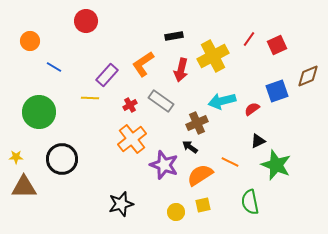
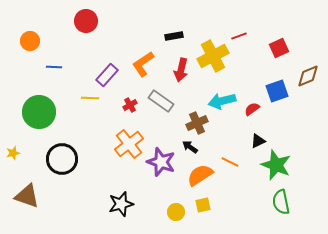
red line: moved 10 px left, 3 px up; rotated 35 degrees clockwise
red square: moved 2 px right, 3 px down
blue line: rotated 28 degrees counterclockwise
orange cross: moved 3 px left, 5 px down
yellow star: moved 3 px left, 4 px up; rotated 16 degrees counterclockwise
purple star: moved 3 px left, 3 px up
brown triangle: moved 3 px right, 9 px down; rotated 20 degrees clockwise
green semicircle: moved 31 px right
